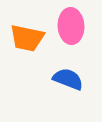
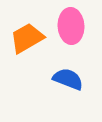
orange trapezoid: rotated 138 degrees clockwise
